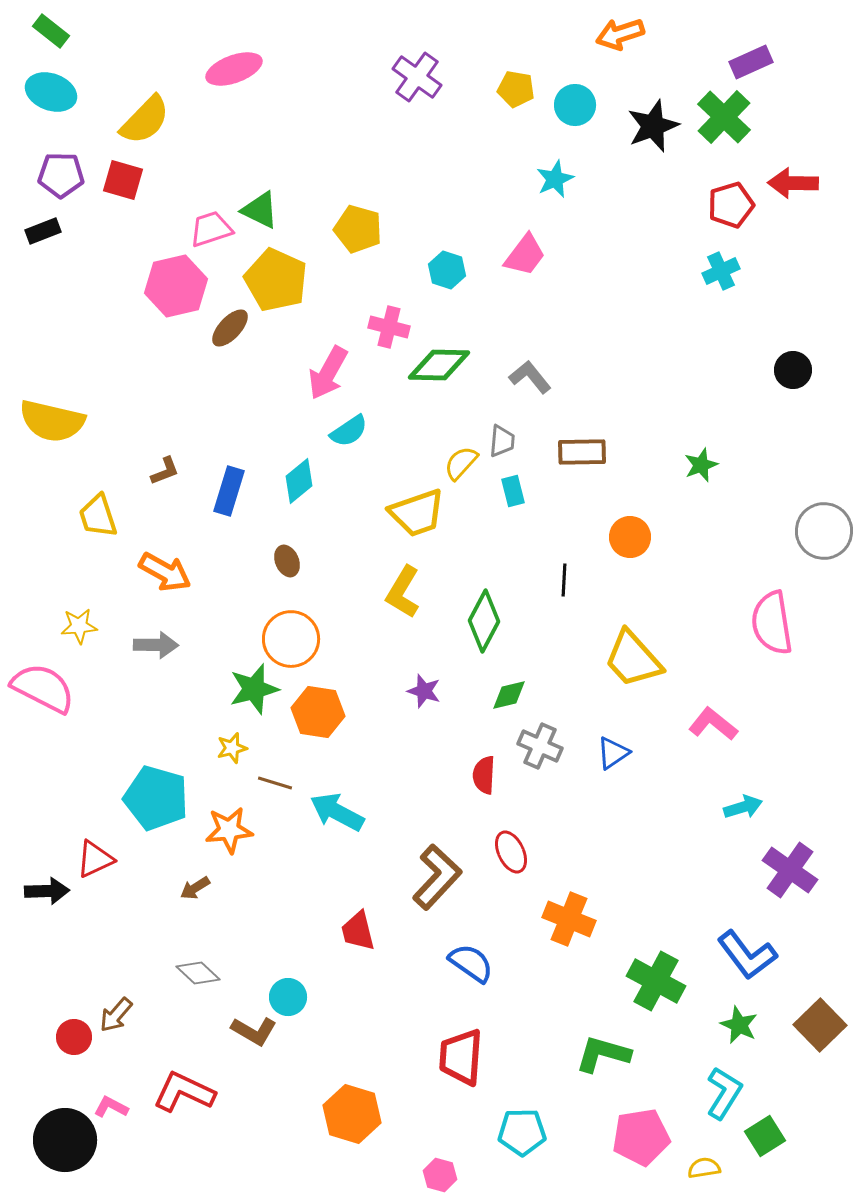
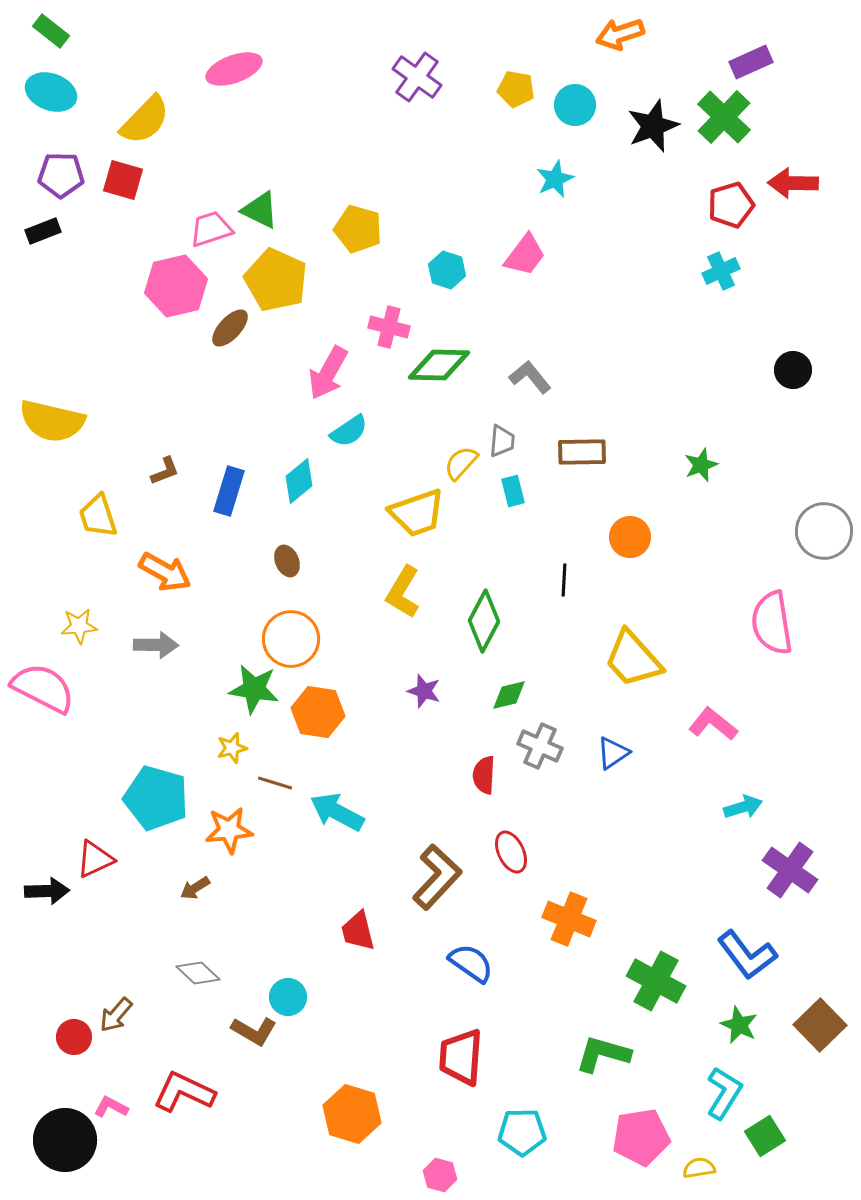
green star at (254, 689): rotated 24 degrees clockwise
yellow semicircle at (704, 1168): moved 5 px left
